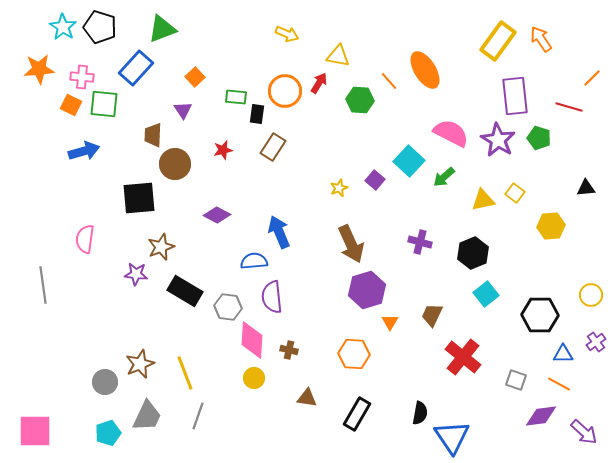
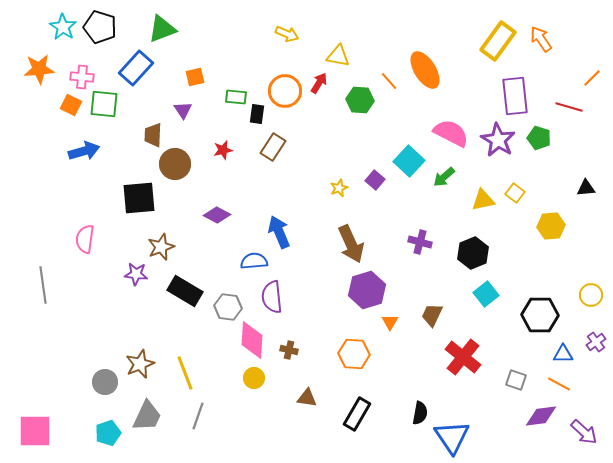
orange square at (195, 77): rotated 30 degrees clockwise
